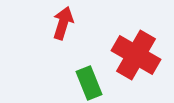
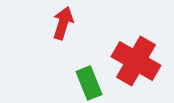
red cross: moved 6 px down
